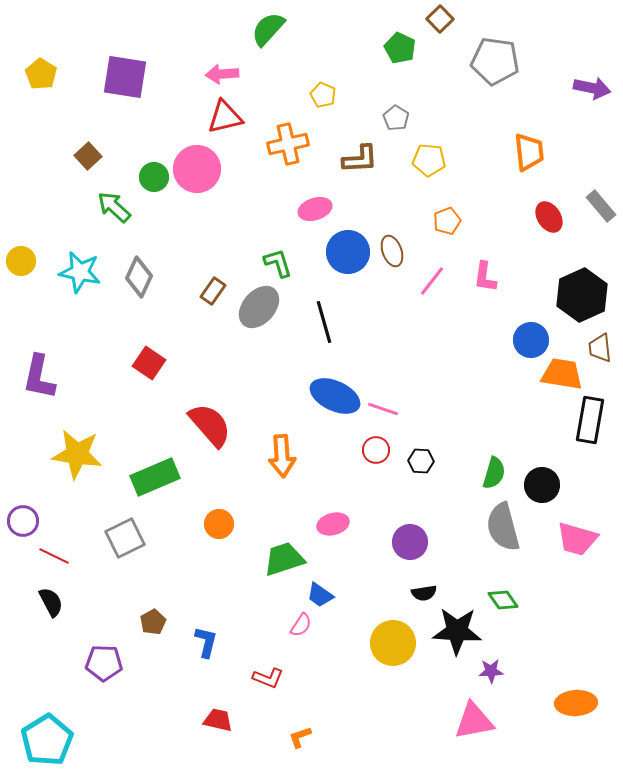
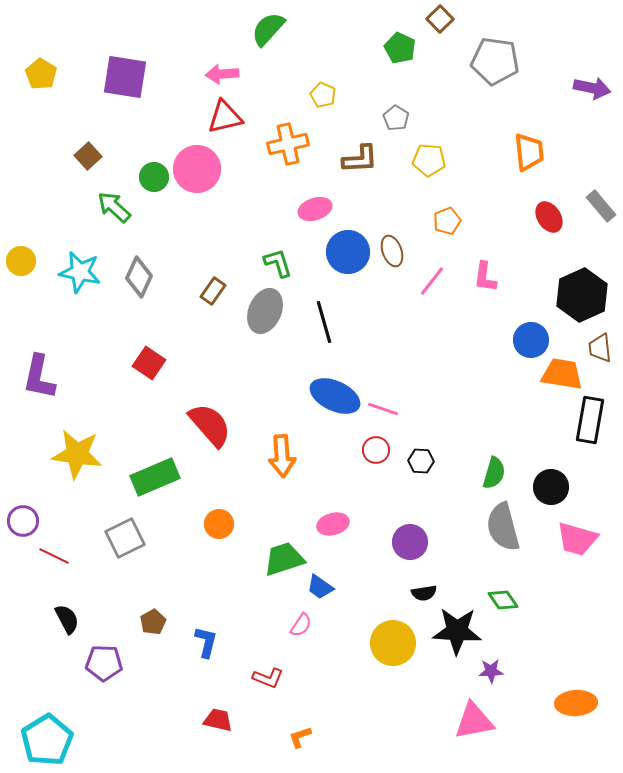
gray ellipse at (259, 307): moved 6 px right, 4 px down; rotated 18 degrees counterclockwise
black circle at (542, 485): moved 9 px right, 2 px down
blue trapezoid at (320, 595): moved 8 px up
black semicircle at (51, 602): moved 16 px right, 17 px down
